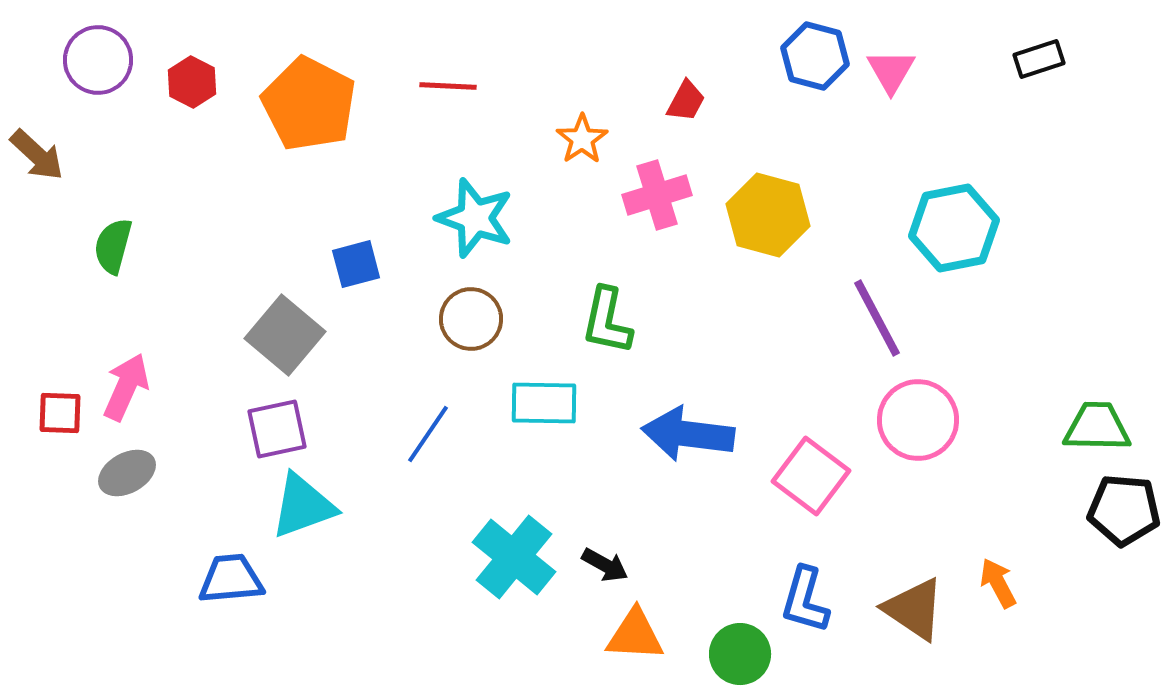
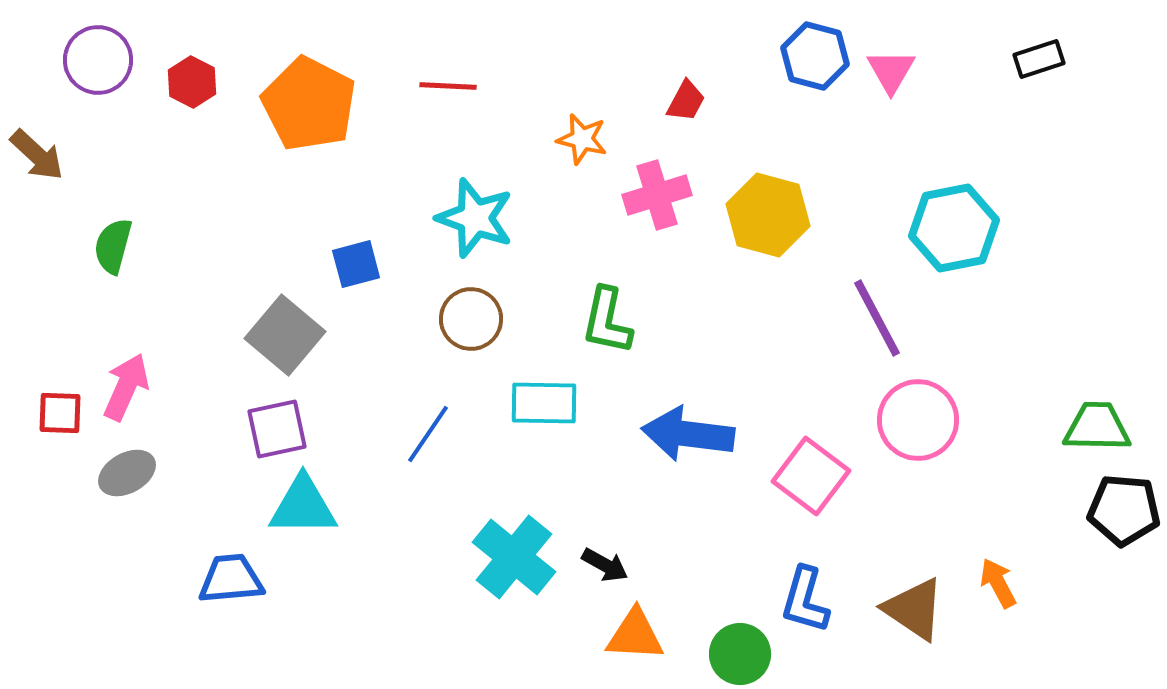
orange star: rotated 24 degrees counterclockwise
cyan triangle: rotated 20 degrees clockwise
